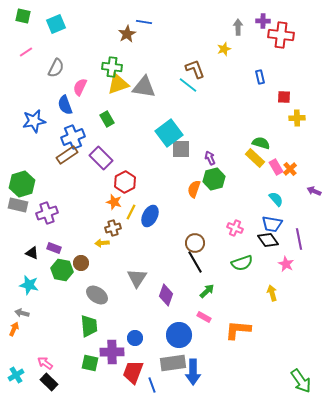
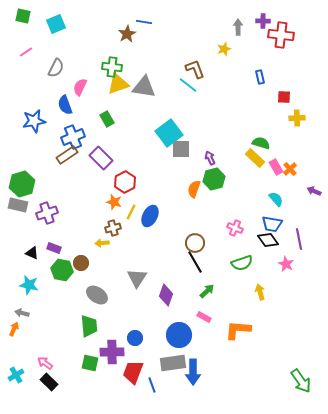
yellow arrow at (272, 293): moved 12 px left, 1 px up
